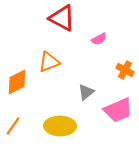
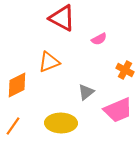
orange diamond: moved 3 px down
yellow ellipse: moved 1 px right, 3 px up
